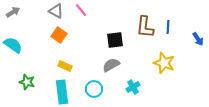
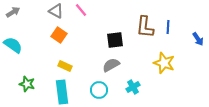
green star: moved 2 px down
cyan circle: moved 5 px right, 1 px down
